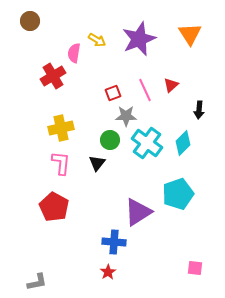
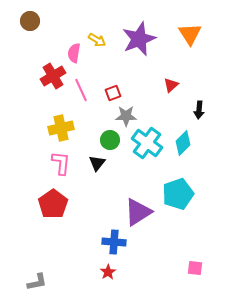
pink line: moved 64 px left
red pentagon: moved 1 px left, 3 px up; rotated 8 degrees clockwise
